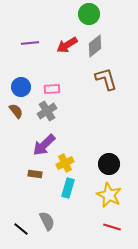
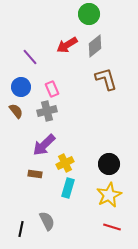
purple line: moved 14 px down; rotated 54 degrees clockwise
pink rectangle: rotated 70 degrees clockwise
gray cross: rotated 18 degrees clockwise
yellow star: rotated 20 degrees clockwise
black line: rotated 63 degrees clockwise
